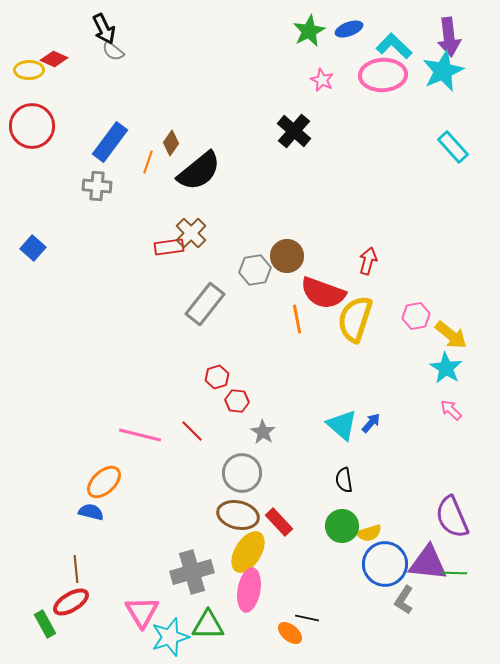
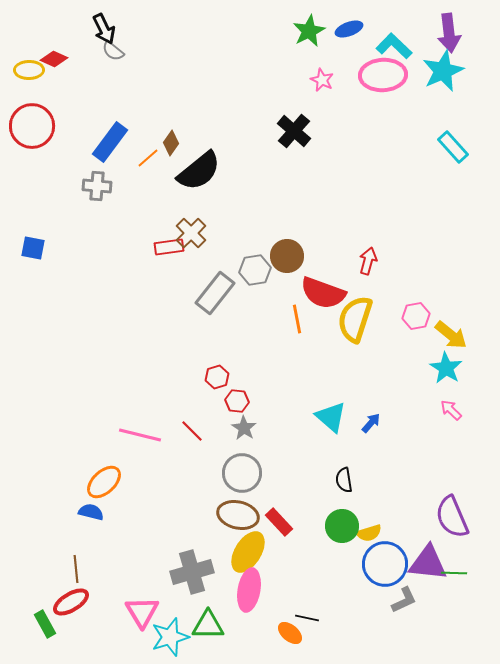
purple arrow at (449, 37): moved 4 px up
orange line at (148, 162): moved 4 px up; rotated 30 degrees clockwise
blue square at (33, 248): rotated 30 degrees counterclockwise
gray rectangle at (205, 304): moved 10 px right, 11 px up
cyan triangle at (342, 425): moved 11 px left, 8 px up
gray star at (263, 432): moved 19 px left, 4 px up
gray L-shape at (404, 600): rotated 148 degrees counterclockwise
